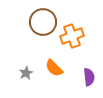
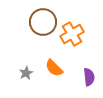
orange cross: moved 2 px up; rotated 10 degrees counterclockwise
